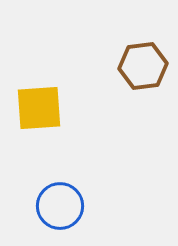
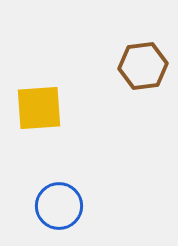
blue circle: moved 1 px left
